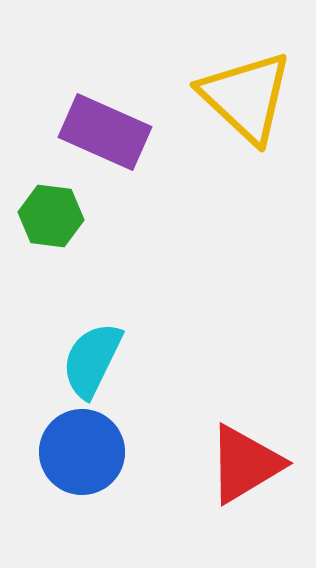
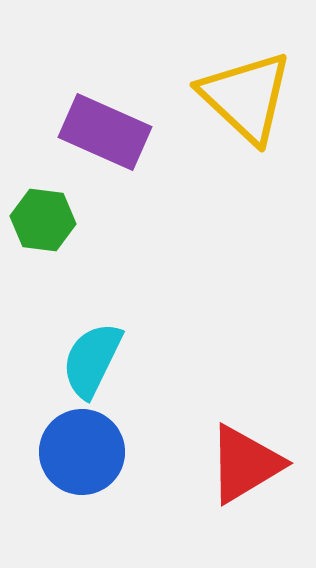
green hexagon: moved 8 px left, 4 px down
